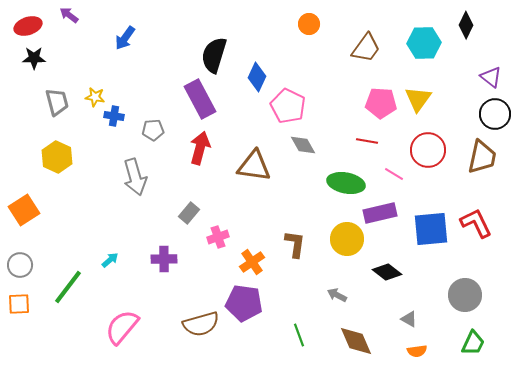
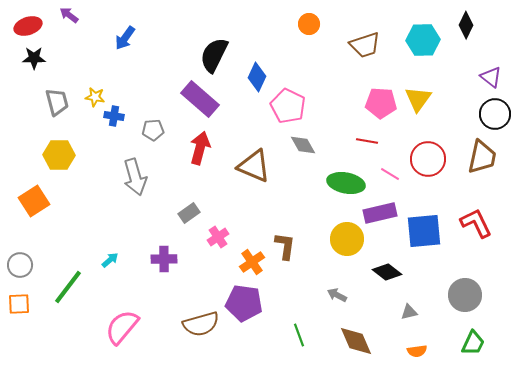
cyan hexagon at (424, 43): moved 1 px left, 3 px up
brown trapezoid at (366, 48): moved 1 px left, 3 px up; rotated 36 degrees clockwise
black semicircle at (214, 55): rotated 9 degrees clockwise
purple rectangle at (200, 99): rotated 21 degrees counterclockwise
red circle at (428, 150): moved 9 px down
yellow hexagon at (57, 157): moved 2 px right, 2 px up; rotated 24 degrees counterclockwise
brown triangle at (254, 166): rotated 15 degrees clockwise
pink line at (394, 174): moved 4 px left
orange square at (24, 210): moved 10 px right, 9 px up
gray rectangle at (189, 213): rotated 15 degrees clockwise
blue square at (431, 229): moved 7 px left, 2 px down
pink cross at (218, 237): rotated 15 degrees counterclockwise
brown L-shape at (295, 244): moved 10 px left, 2 px down
gray triangle at (409, 319): moved 7 px up; rotated 42 degrees counterclockwise
